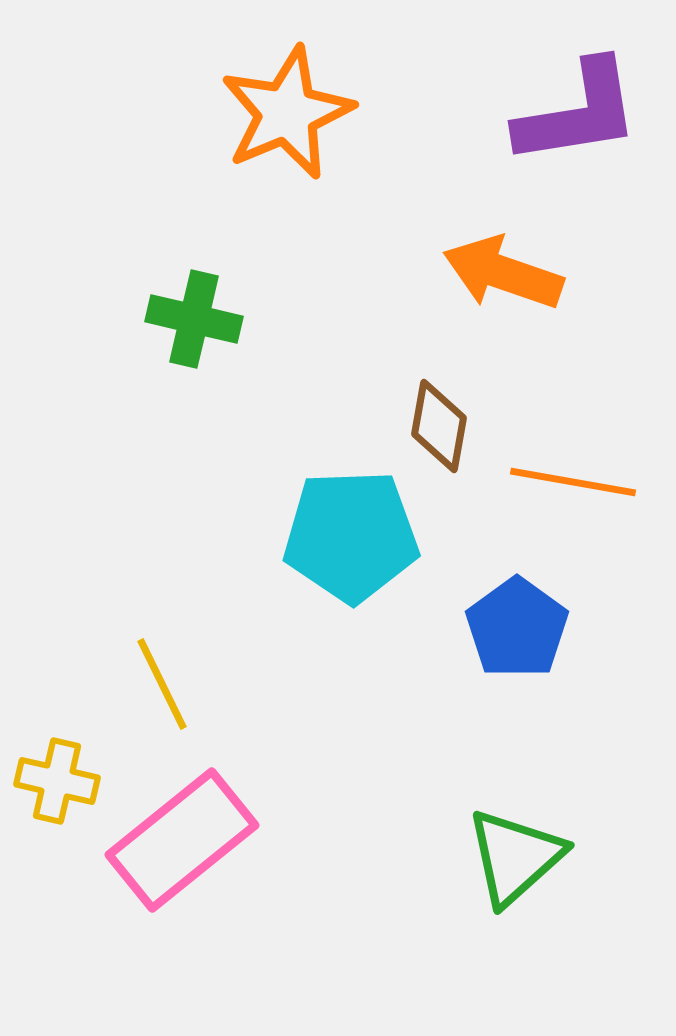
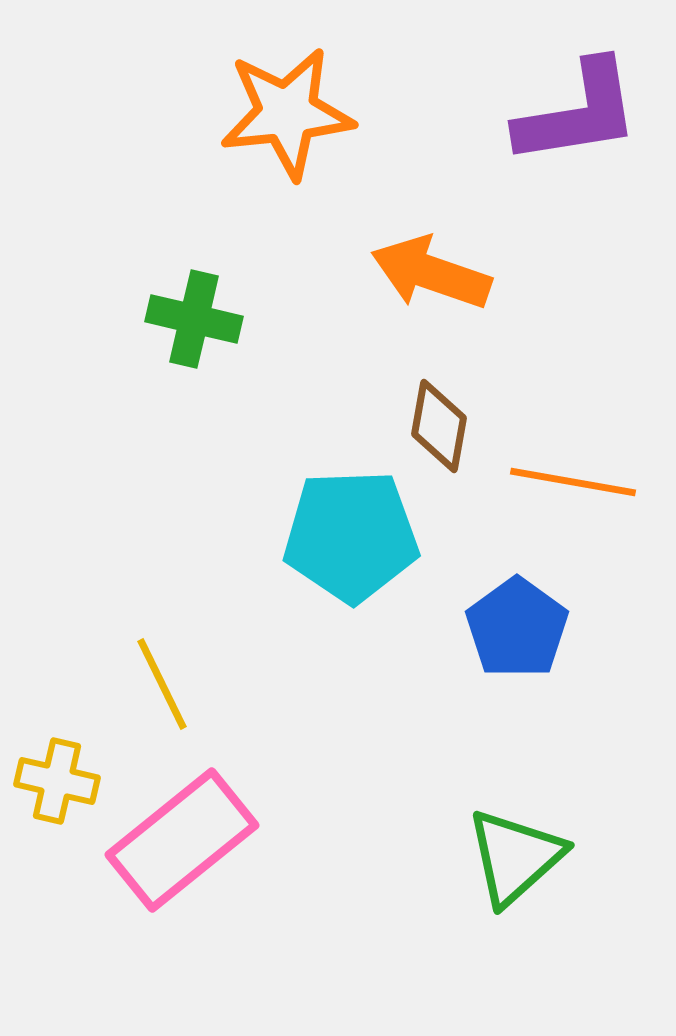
orange star: rotated 17 degrees clockwise
orange arrow: moved 72 px left
